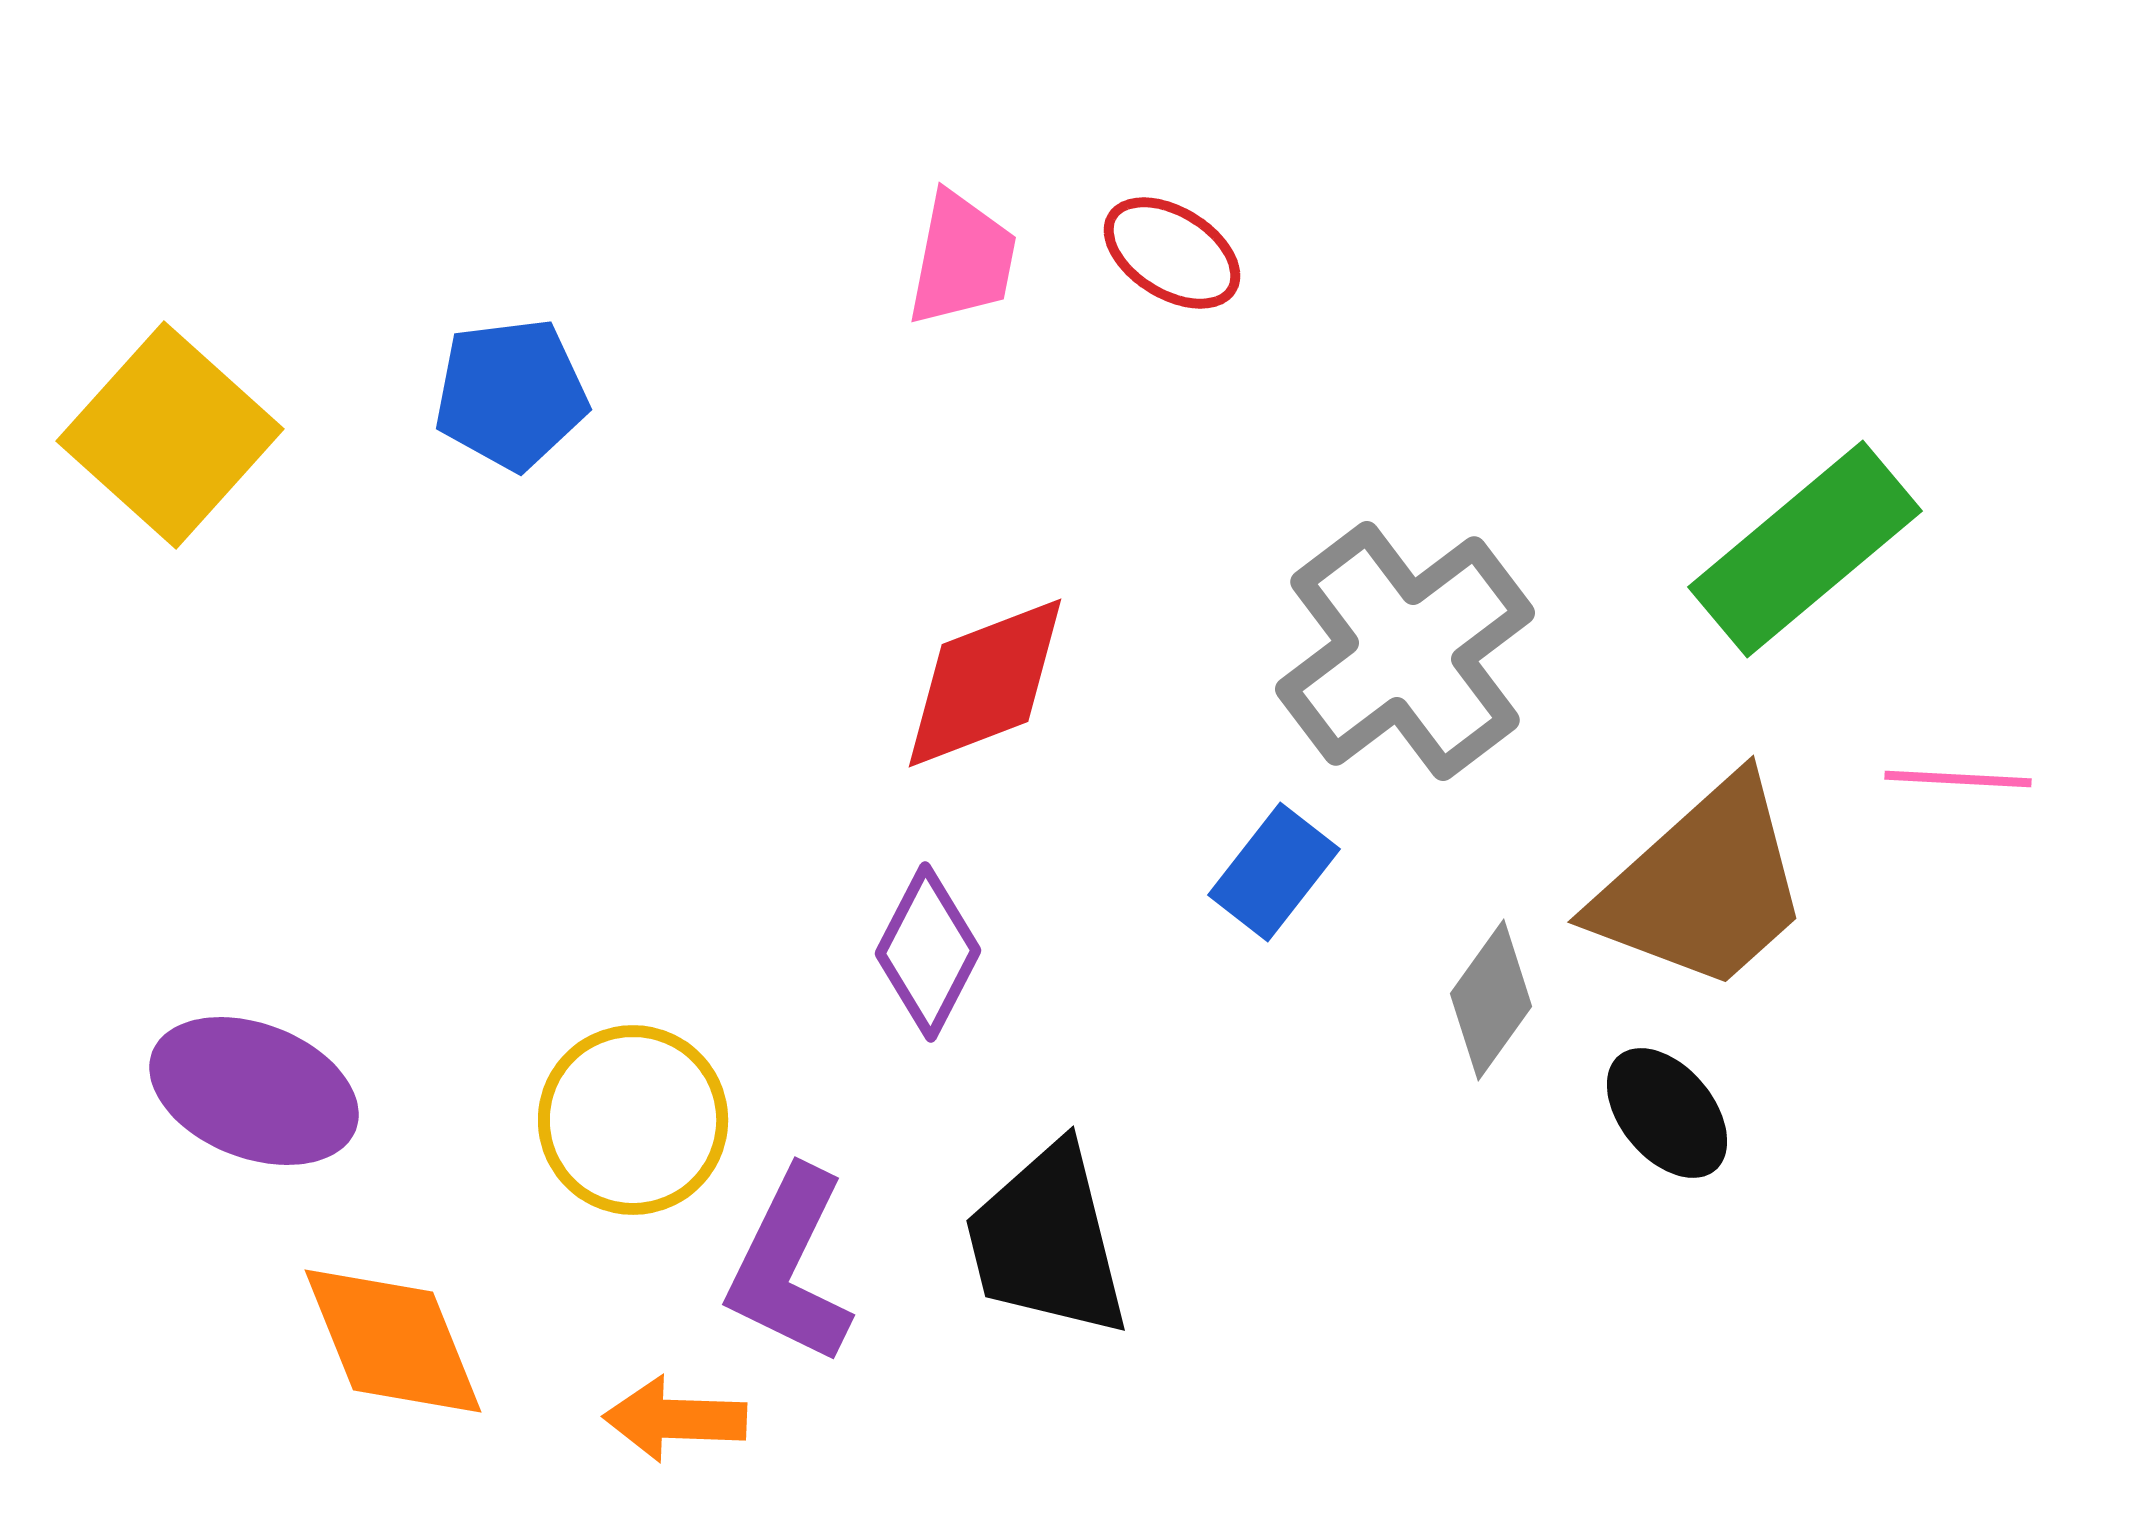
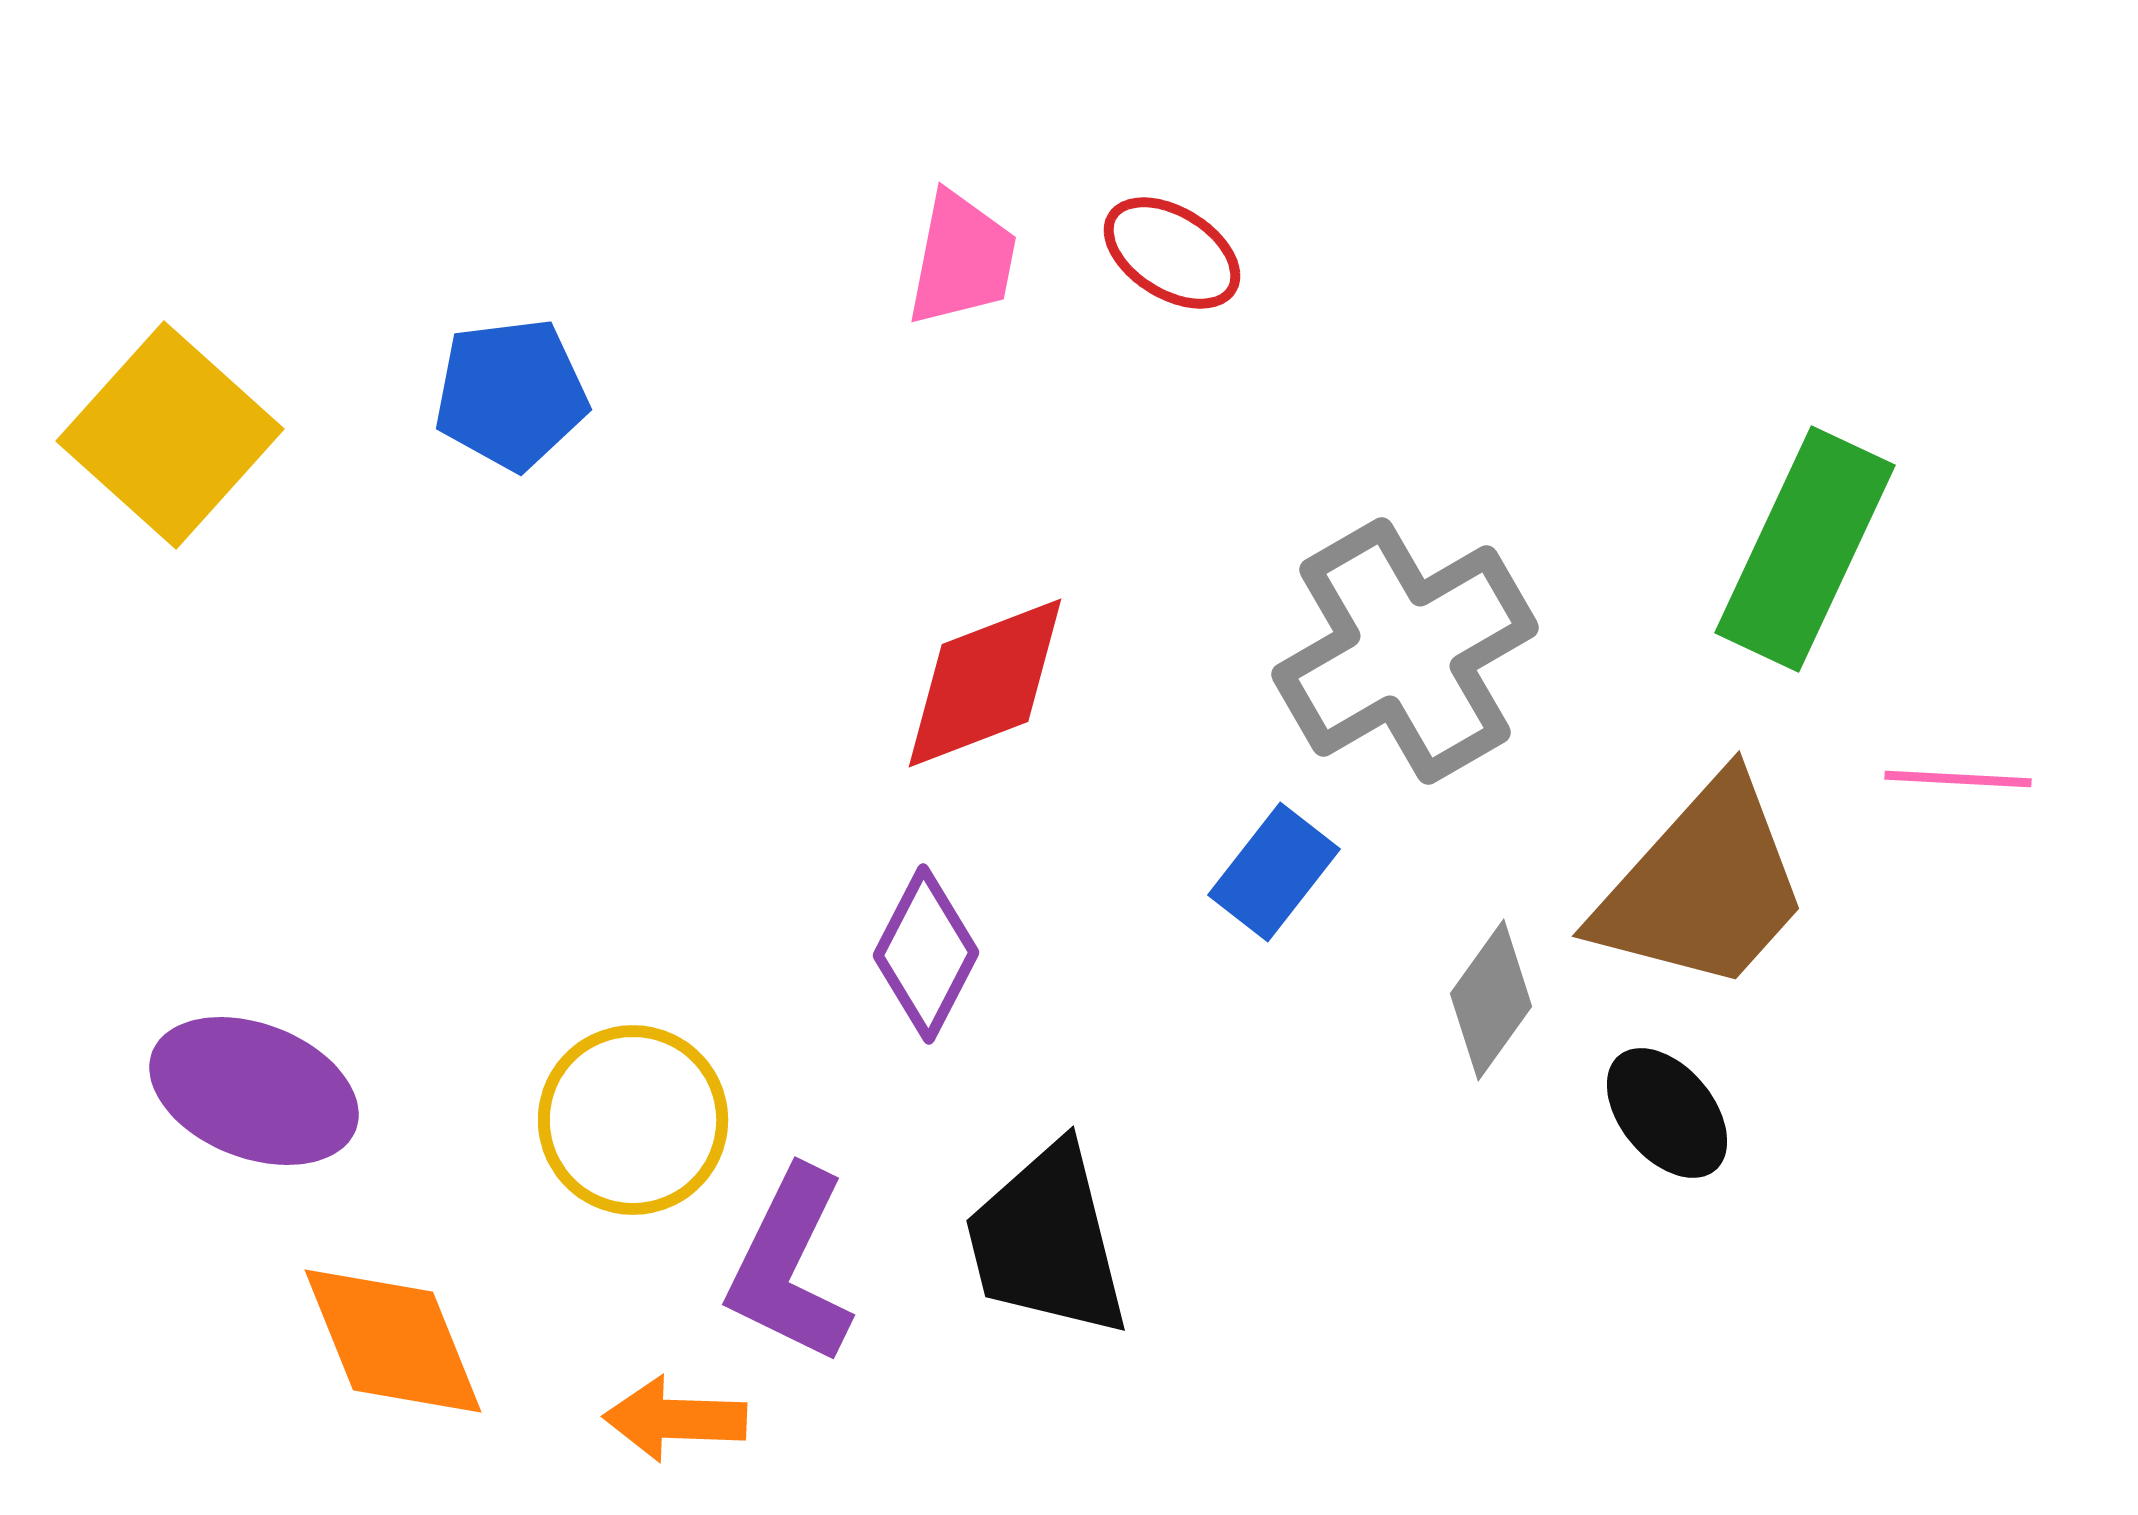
green rectangle: rotated 25 degrees counterclockwise
gray cross: rotated 7 degrees clockwise
brown trapezoid: rotated 6 degrees counterclockwise
purple diamond: moved 2 px left, 2 px down
